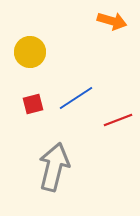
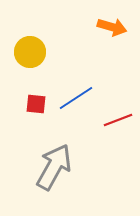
orange arrow: moved 6 px down
red square: moved 3 px right; rotated 20 degrees clockwise
gray arrow: rotated 15 degrees clockwise
